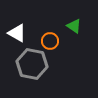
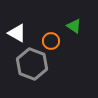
orange circle: moved 1 px right
gray hexagon: rotated 8 degrees clockwise
